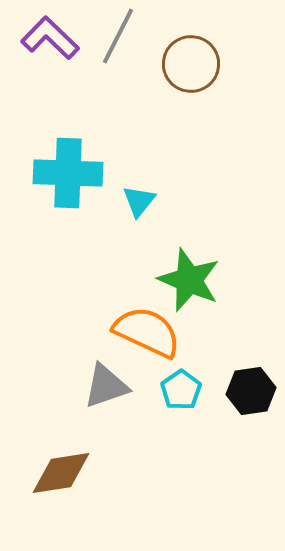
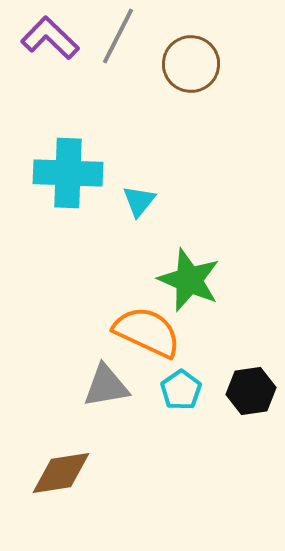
gray triangle: rotated 9 degrees clockwise
